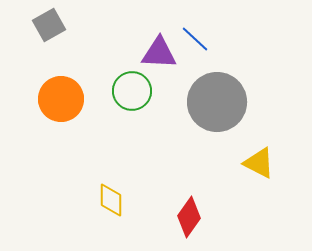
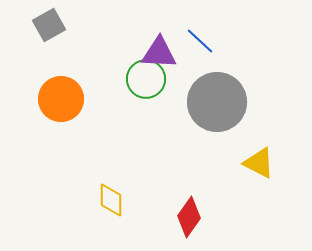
blue line: moved 5 px right, 2 px down
green circle: moved 14 px right, 12 px up
